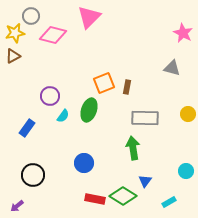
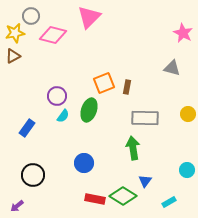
purple circle: moved 7 px right
cyan circle: moved 1 px right, 1 px up
